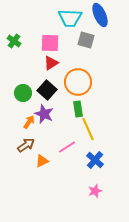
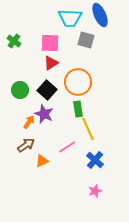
green circle: moved 3 px left, 3 px up
